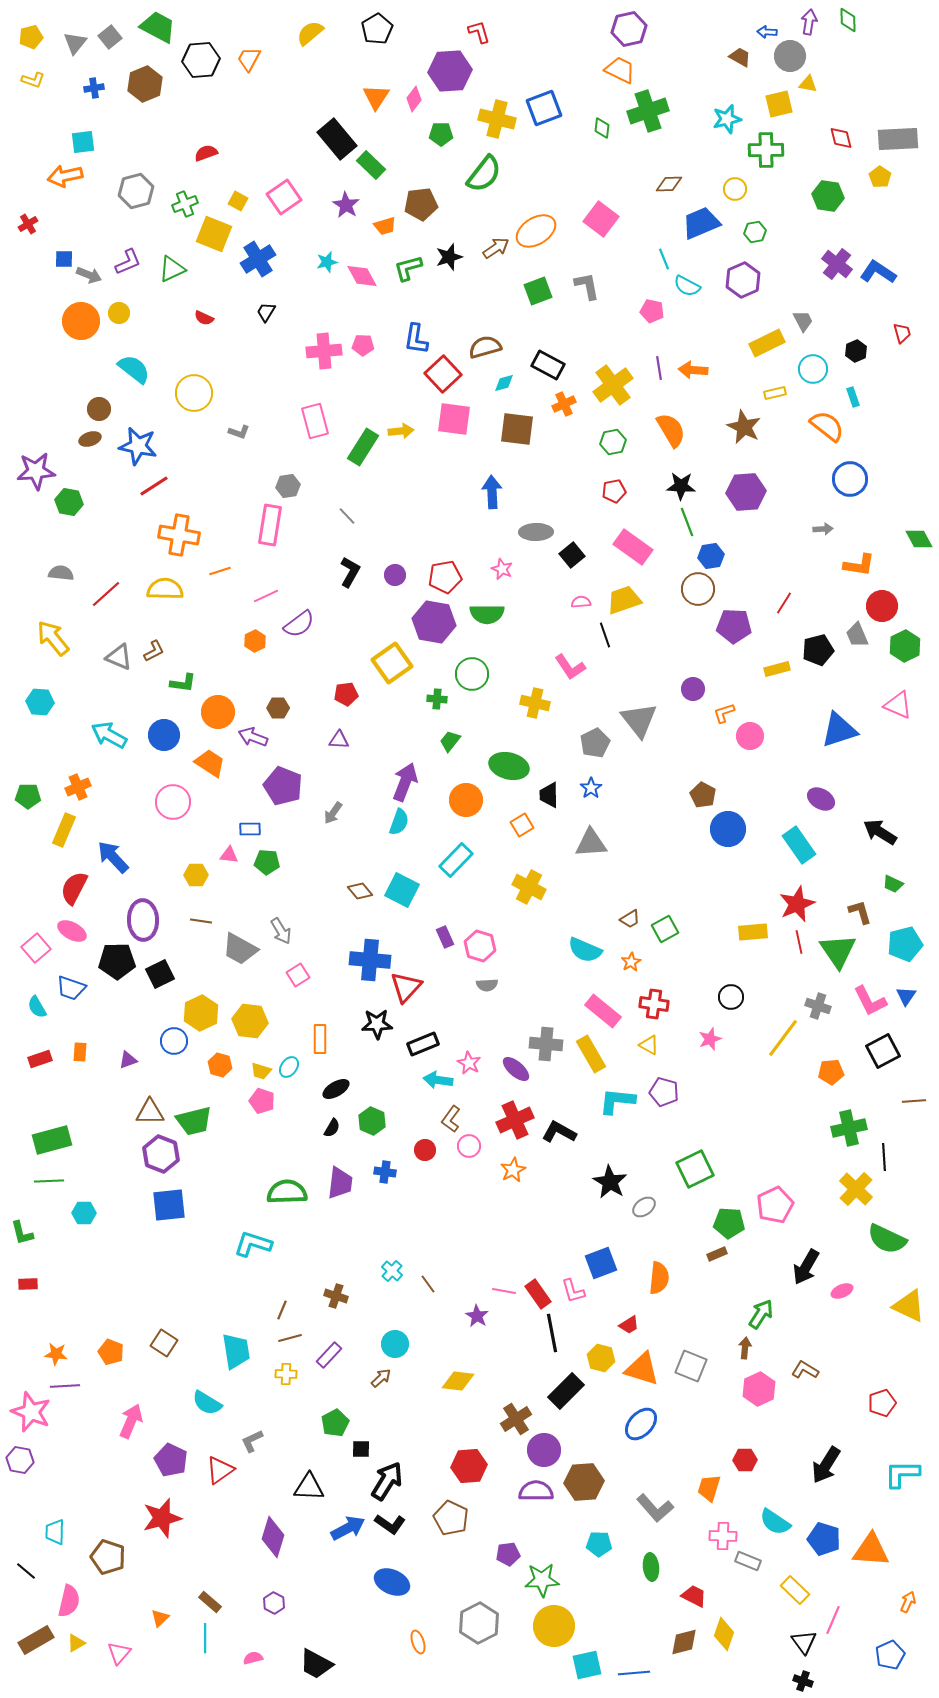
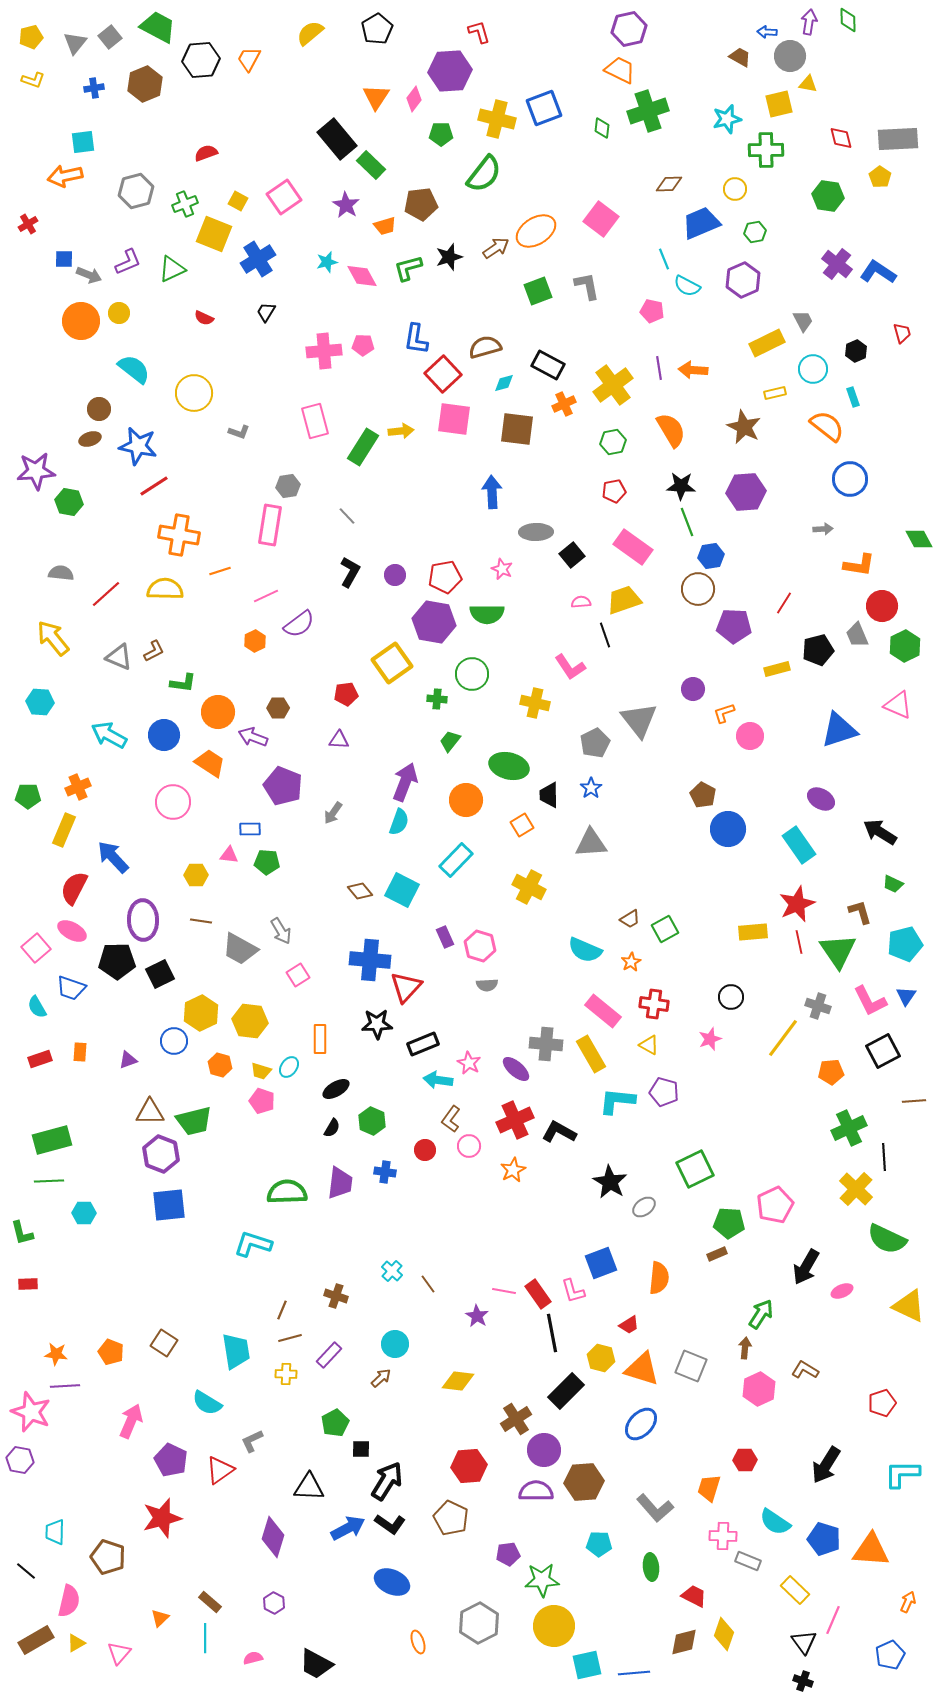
green cross at (849, 1128): rotated 12 degrees counterclockwise
